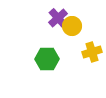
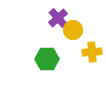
yellow circle: moved 1 px right, 4 px down
yellow cross: rotated 12 degrees clockwise
